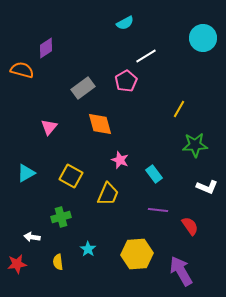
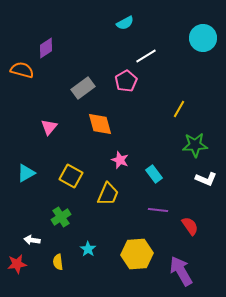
white L-shape: moved 1 px left, 8 px up
green cross: rotated 18 degrees counterclockwise
white arrow: moved 3 px down
